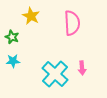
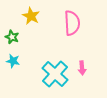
cyan star: rotated 16 degrees clockwise
